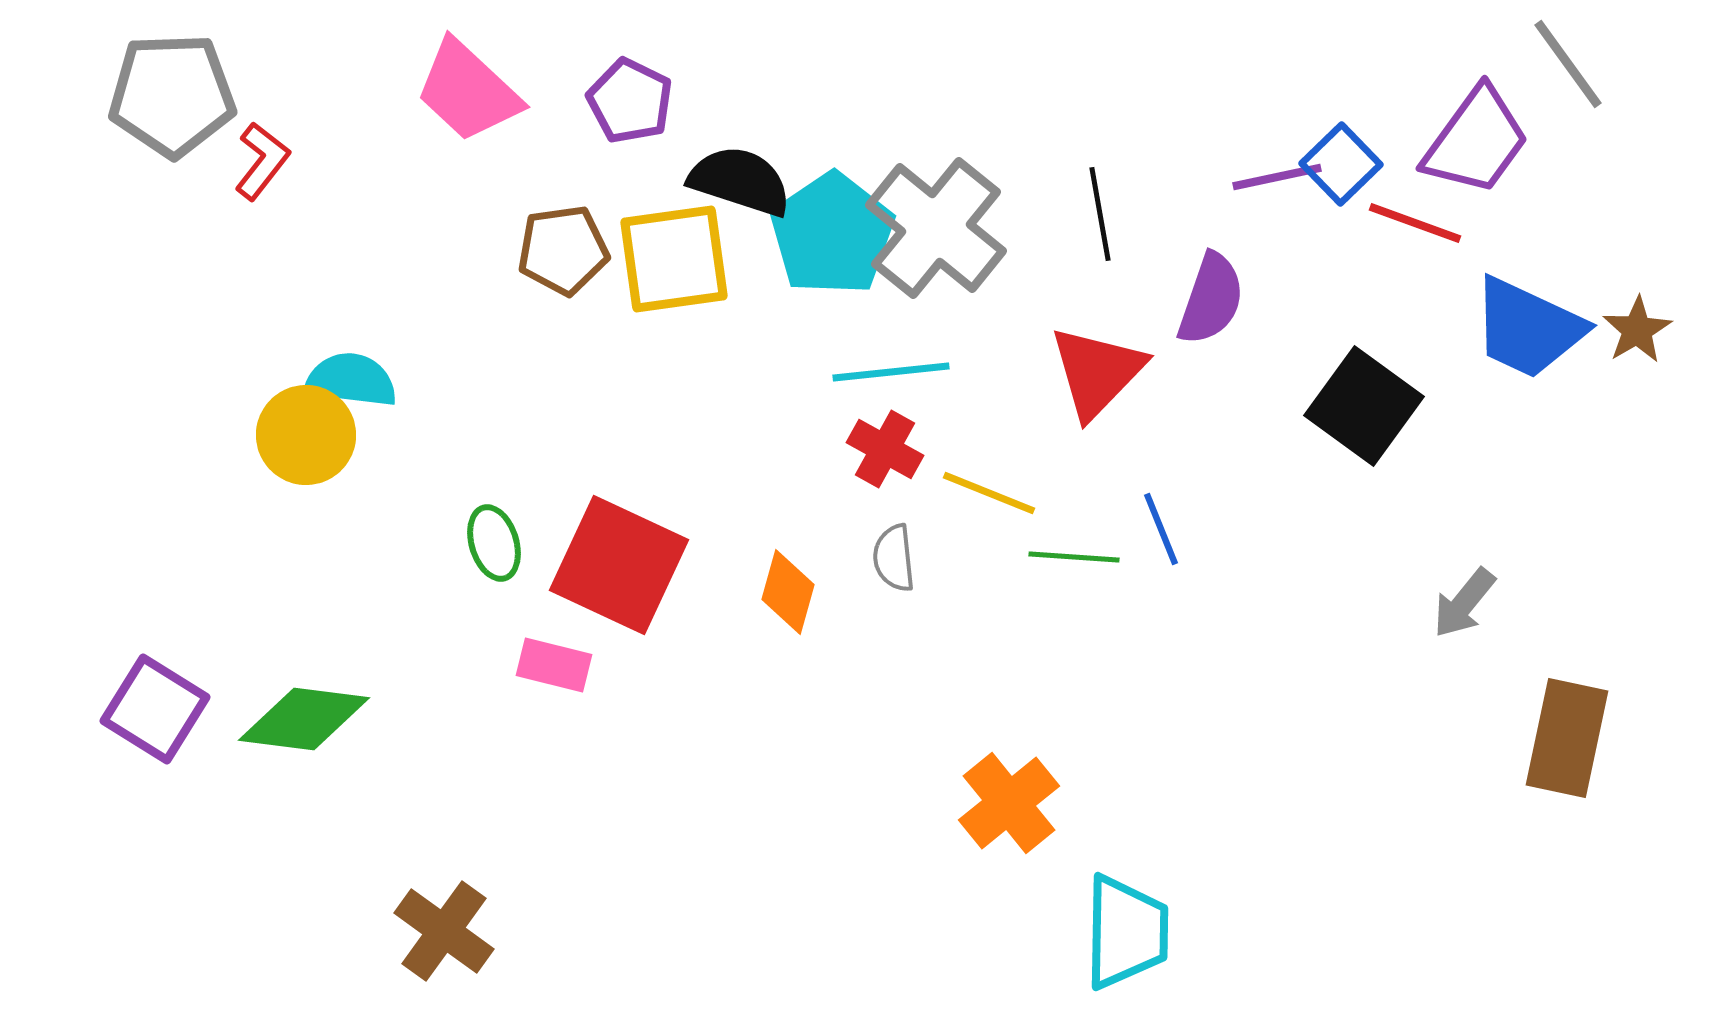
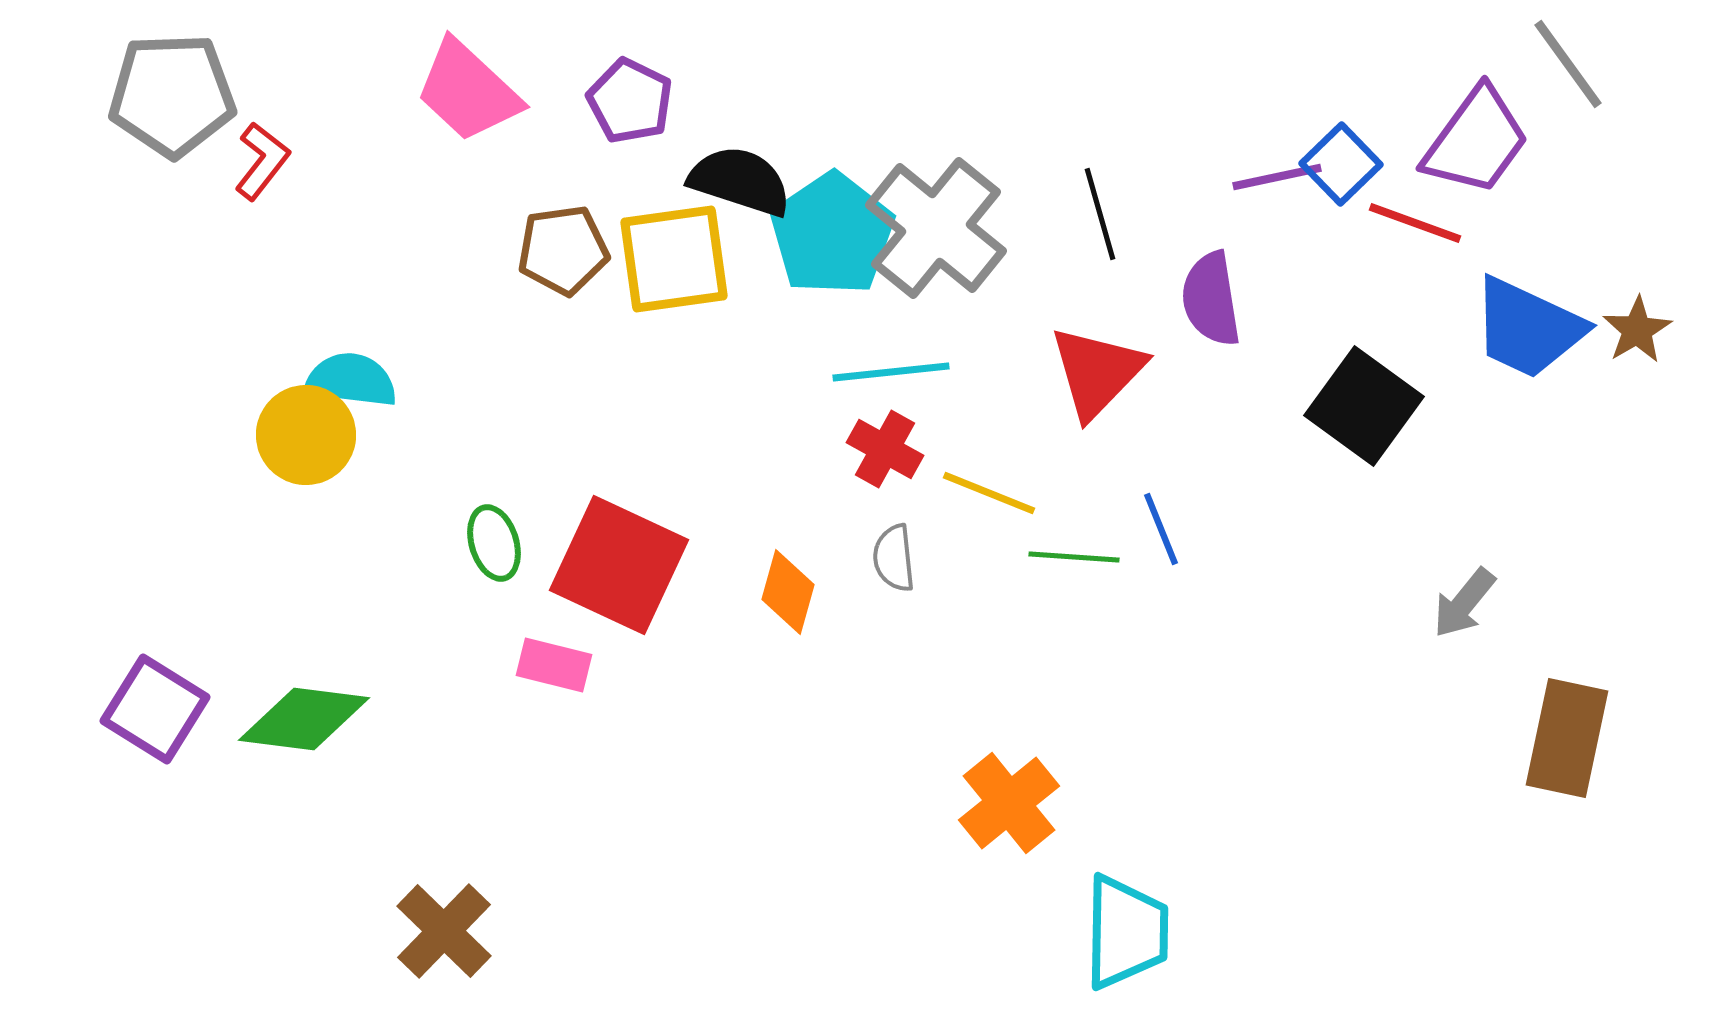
black line: rotated 6 degrees counterclockwise
purple semicircle: rotated 152 degrees clockwise
brown cross: rotated 8 degrees clockwise
